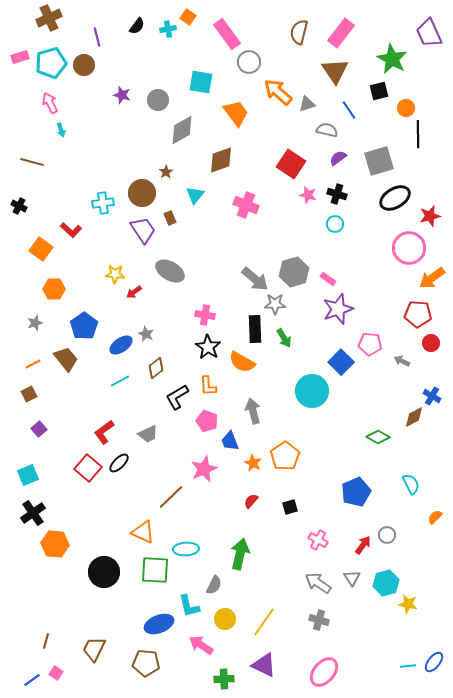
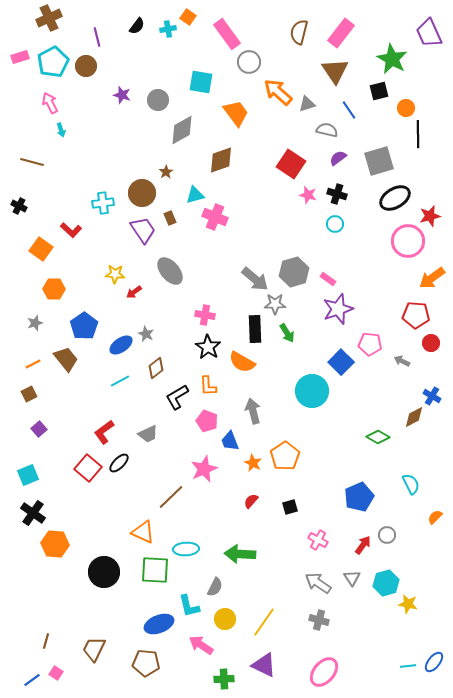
cyan pentagon at (51, 63): moved 2 px right, 1 px up; rotated 12 degrees counterclockwise
brown circle at (84, 65): moved 2 px right, 1 px down
cyan triangle at (195, 195): rotated 36 degrees clockwise
pink cross at (246, 205): moved 31 px left, 12 px down
pink circle at (409, 248): moved 1 px left, 7 px up
gray ellipse at (170, 271): rotated 20 degrees clockwise
red pentagon at (418, 314): moved 2 px left, 1 px down
green arrow at (284, 338): moved 3 px right, 5 px up
blue pentagon at (356, 492): moved 3 px right, 5 px down
black cross at (33, 513): rotated 20 degrees counterclockwise
green arrow at (240, 554): rotated 100 degrees counterclockwise
gray semicircle at (214, 585): moved 1 px right, 2 px down
